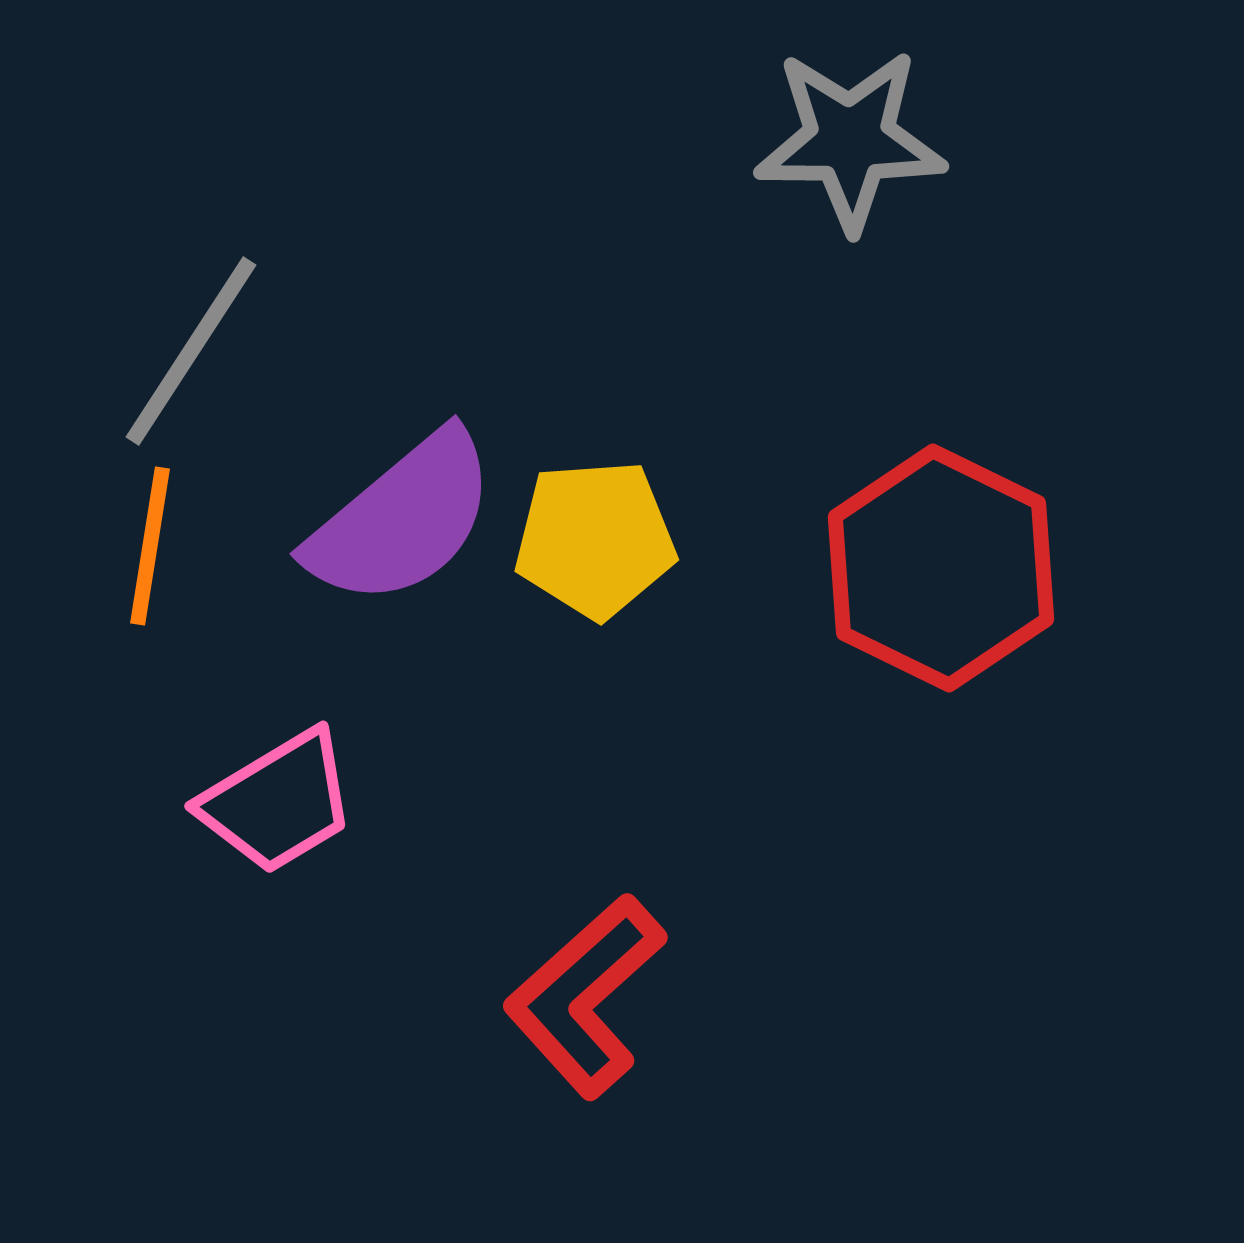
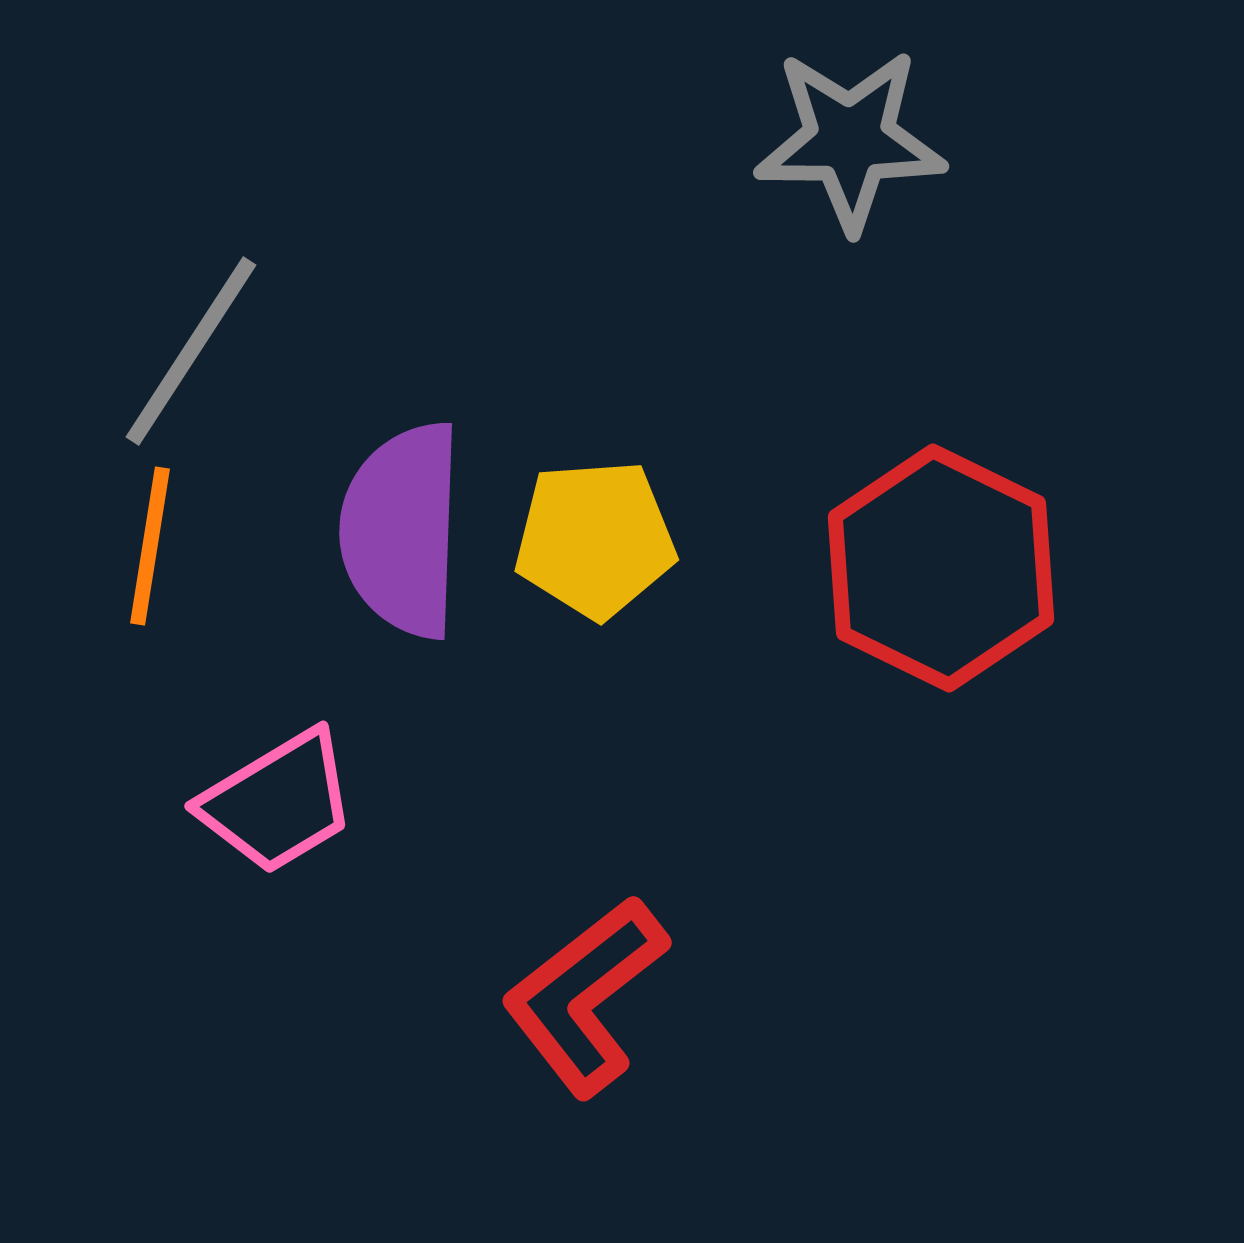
purple semicircle: moved 11 px down; rotated 132 degrees clockwise
red L-shape: rotated 4 degrees clockwise
